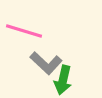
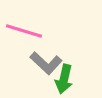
green arrow: moved 1 px right, 1 px up
